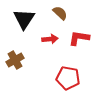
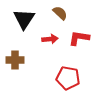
brown cross: rotated 30 degrees clockwise
